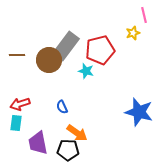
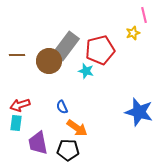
brown circle: moved 1 px down
red arrow: moved 1 px down
orange arrow: moved 5 px up
